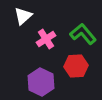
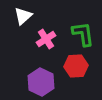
green L-shape: rotated 32 degrees clockwise
